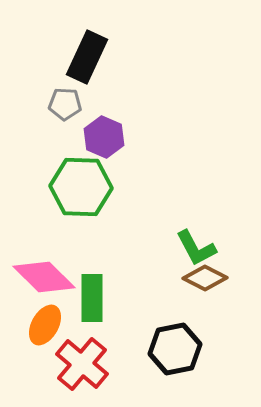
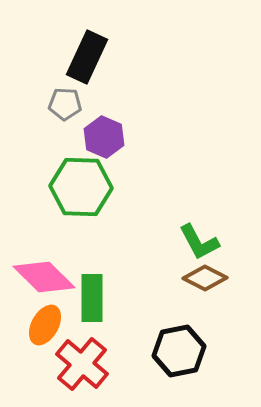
green L-shape: moved 3 px right, 6 px up
black hexagon: moved 4 px right, 2 px down
